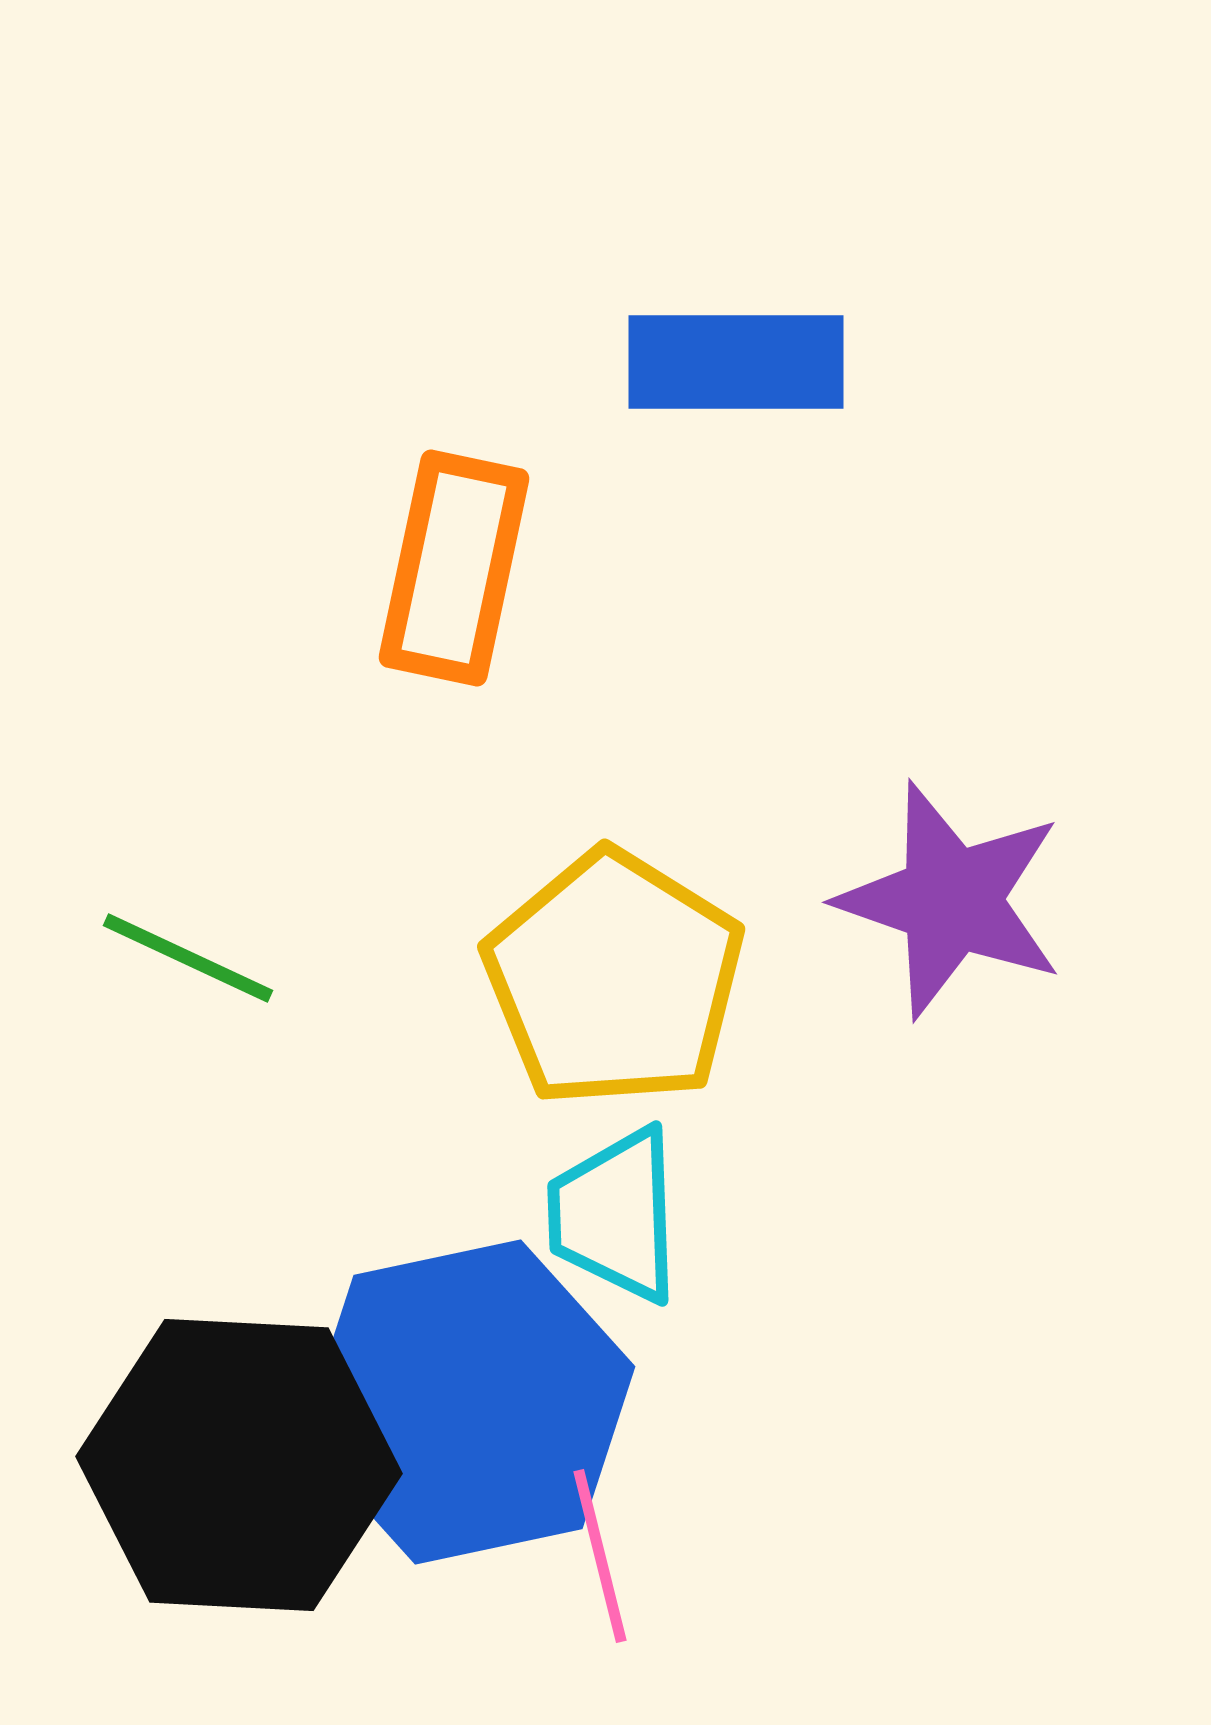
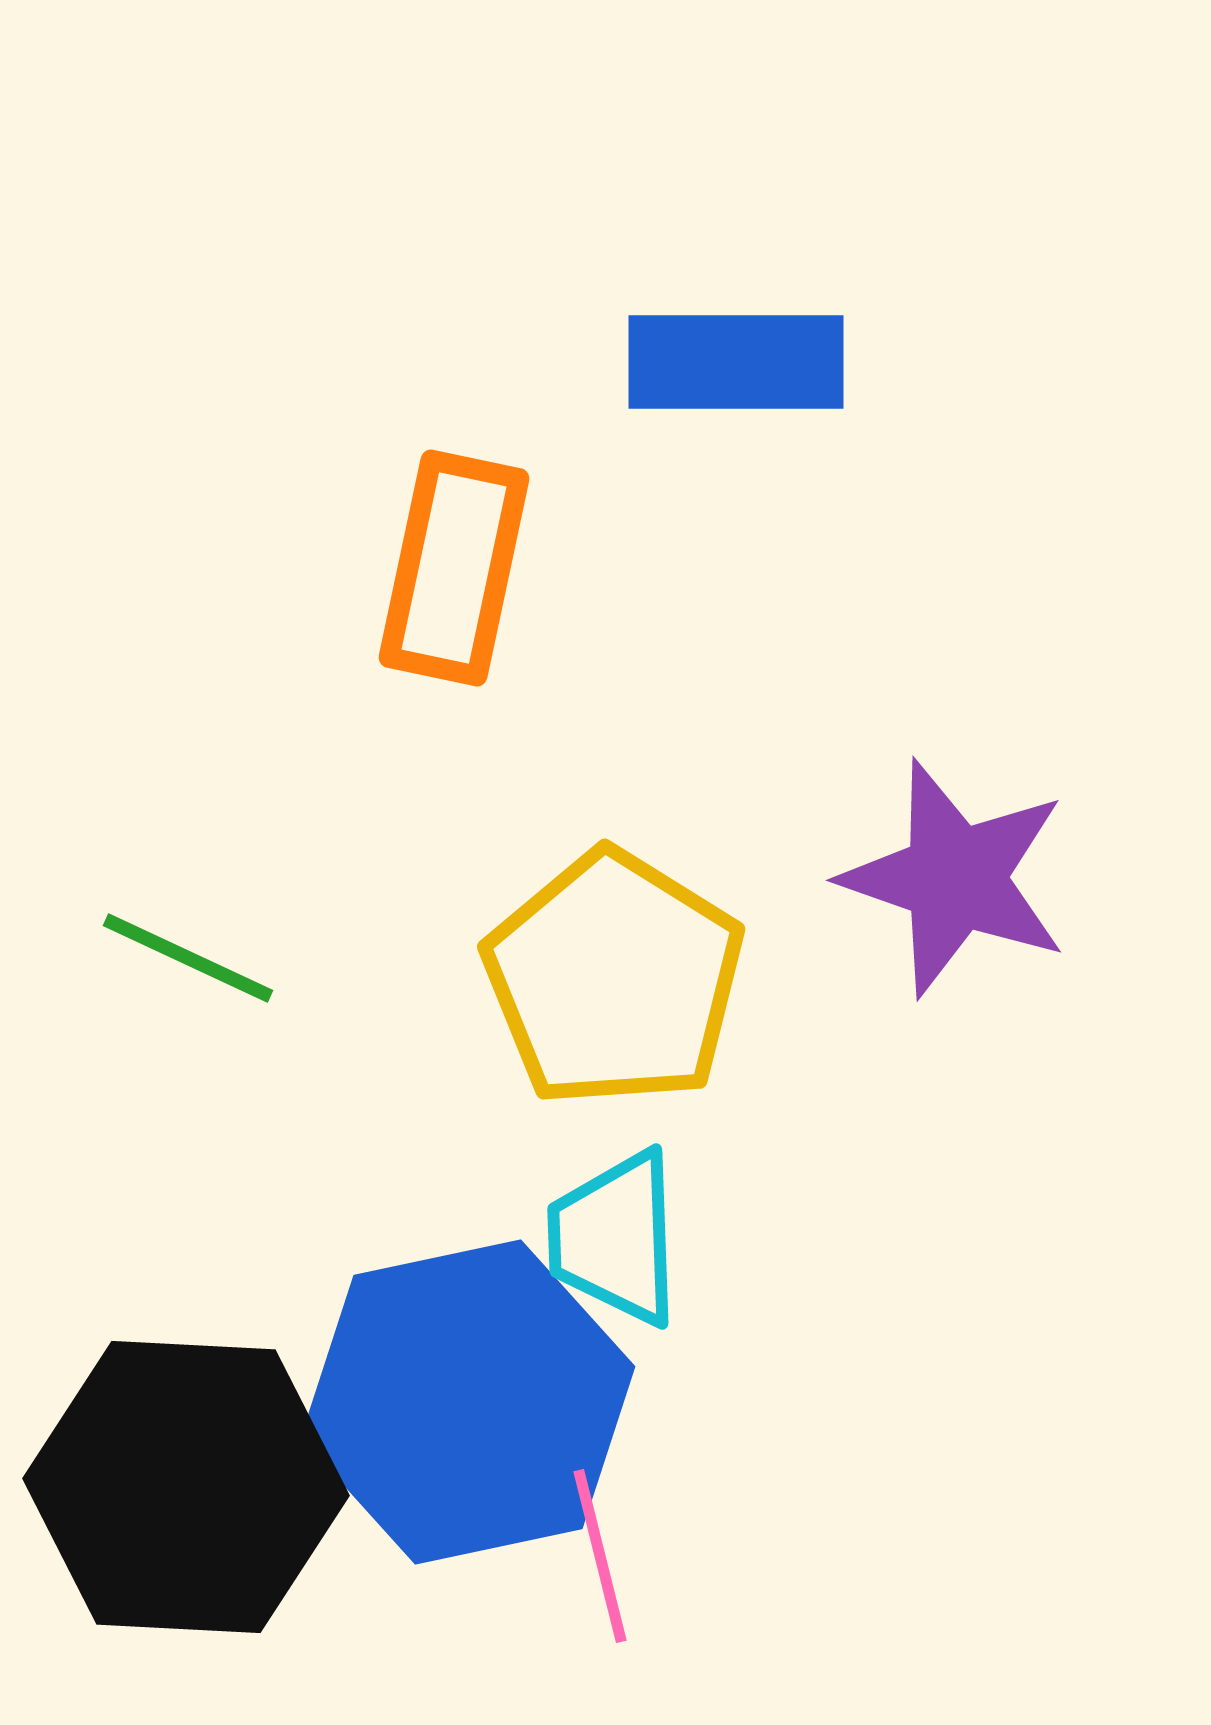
purple star: moved 4 px right, 22 px up
cyan trapezoid: moved 23 px down
black hexagon: moved 53 px left, 22 px down
